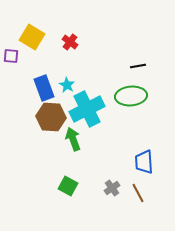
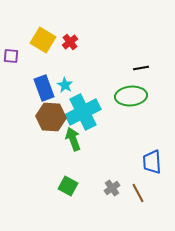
yellow square: moved 11 px right, 3 px down
red cross: rotated 14 degrees clockwise
black line: moved 3 px right, 2 px down
cyan star: moved 2 px left
cyan cross: moved 4 px left, 3 px down
blue trapezoid: moved 8 px right
